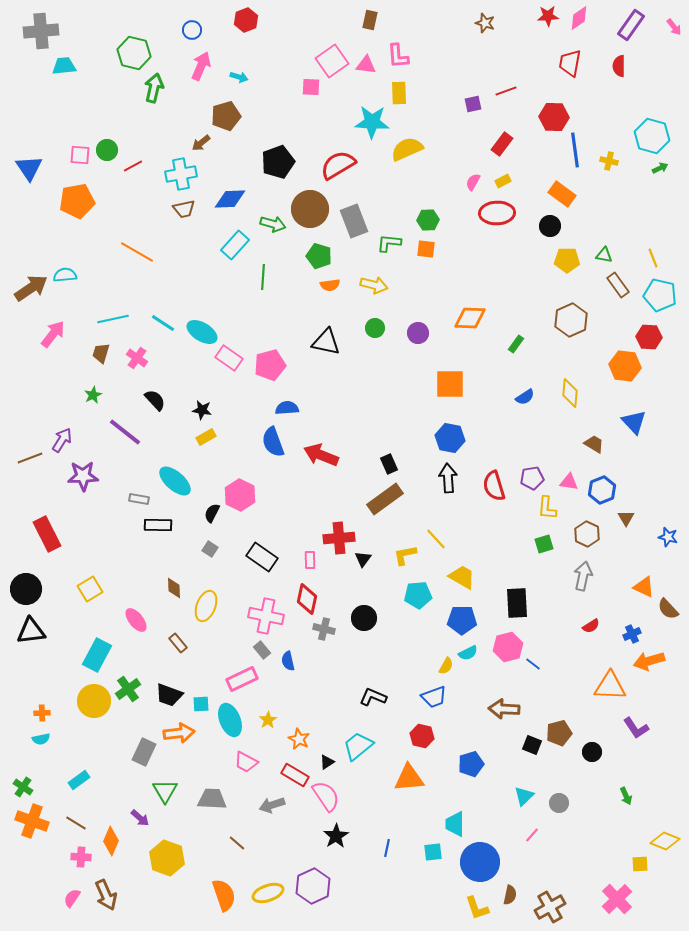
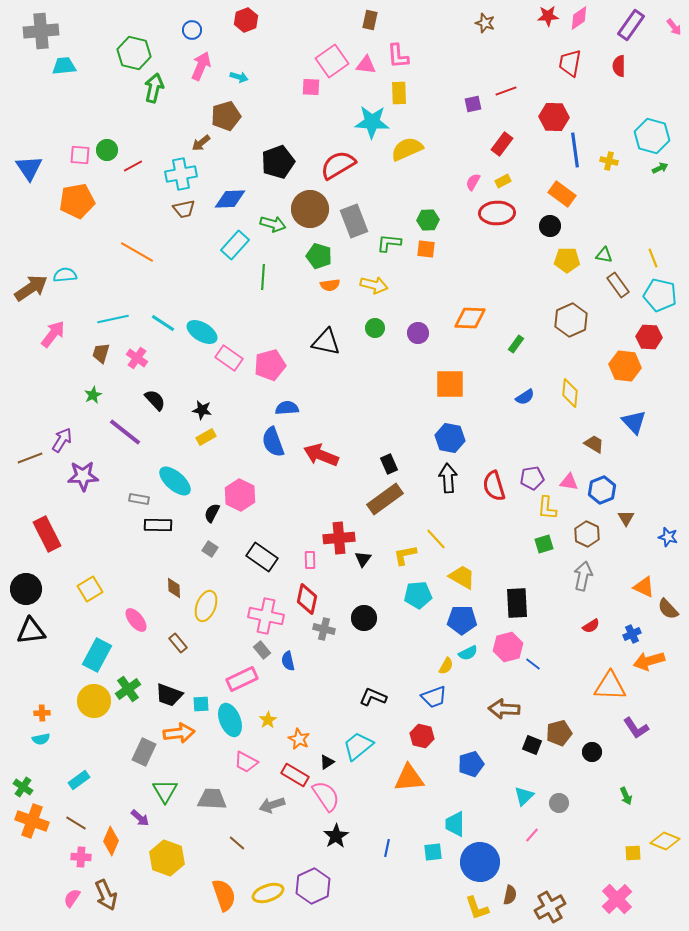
yellow square at (640, 864): moved 7 px left, 11 px up
